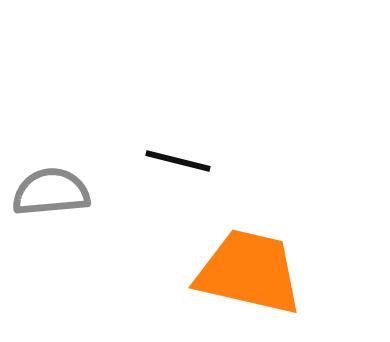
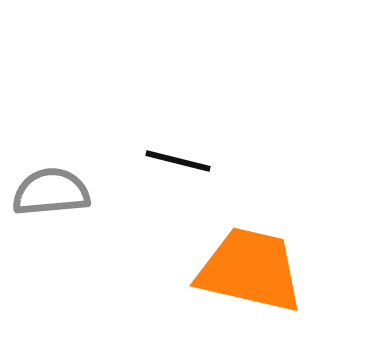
orange trapezoid: moved 1 px right, 2 px up
